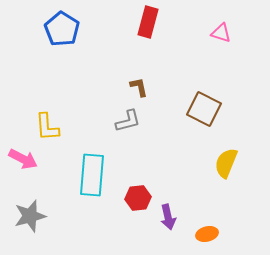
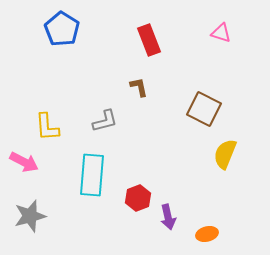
red rectangle: moved 1 px right, 18 px down; rotated 36 degrees counterclockwise
gray L-shape: moved 23 px left
pink arrow: moved 1 px right, 3 px down
yellow semicircle: moved 1 px left, 9 px up
red hexagon: rotated 15 degrees counterclockwise
